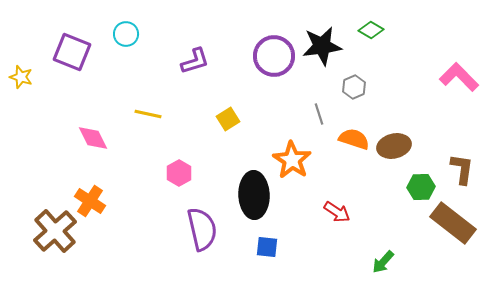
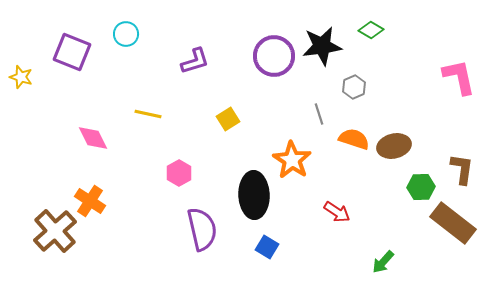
pink L-shape: rotated 33 degrees clockwise
blue square: rotated 25 degrees clockwise
